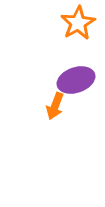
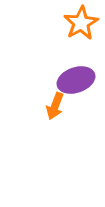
orange star: moved 3 px right
